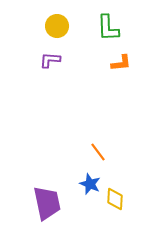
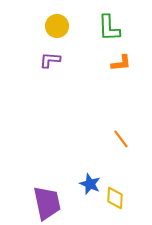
green L-shape: moved 1 px right
orange line: moved 23 px right, 13 px up
yellow diamond: moved 1 px up
